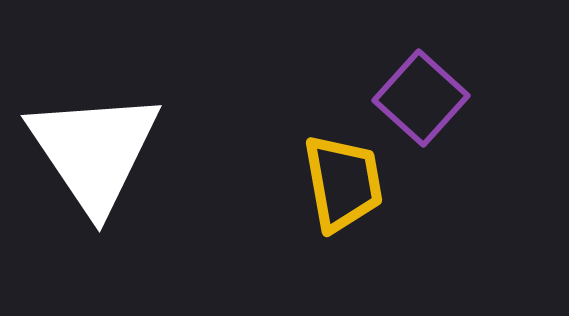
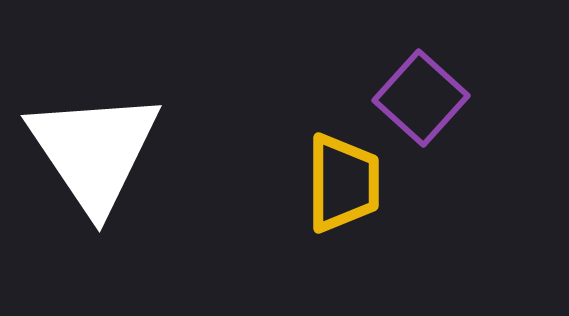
yellow trapezoid: rotated 10 degrees clockwise
